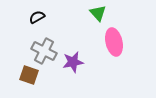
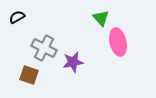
green triangle: moved 3 px right, 5 px down
black semicircle: moved 20 px left
pink ellipse: moved 4 px right
gray cross: moved 3 px up
